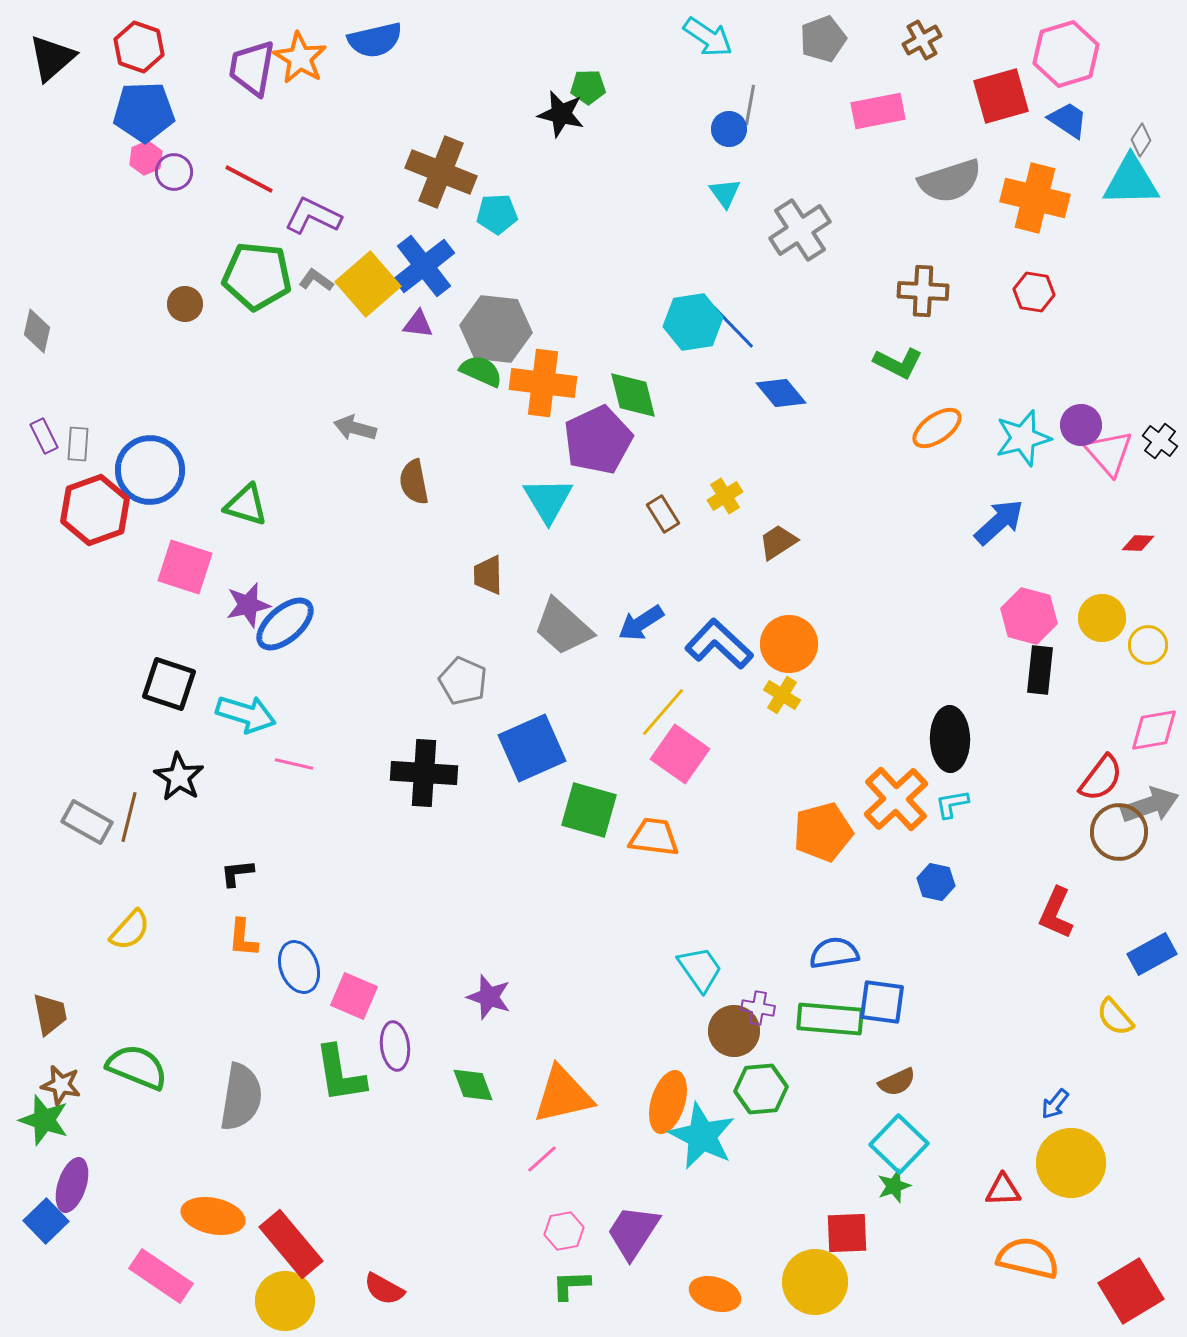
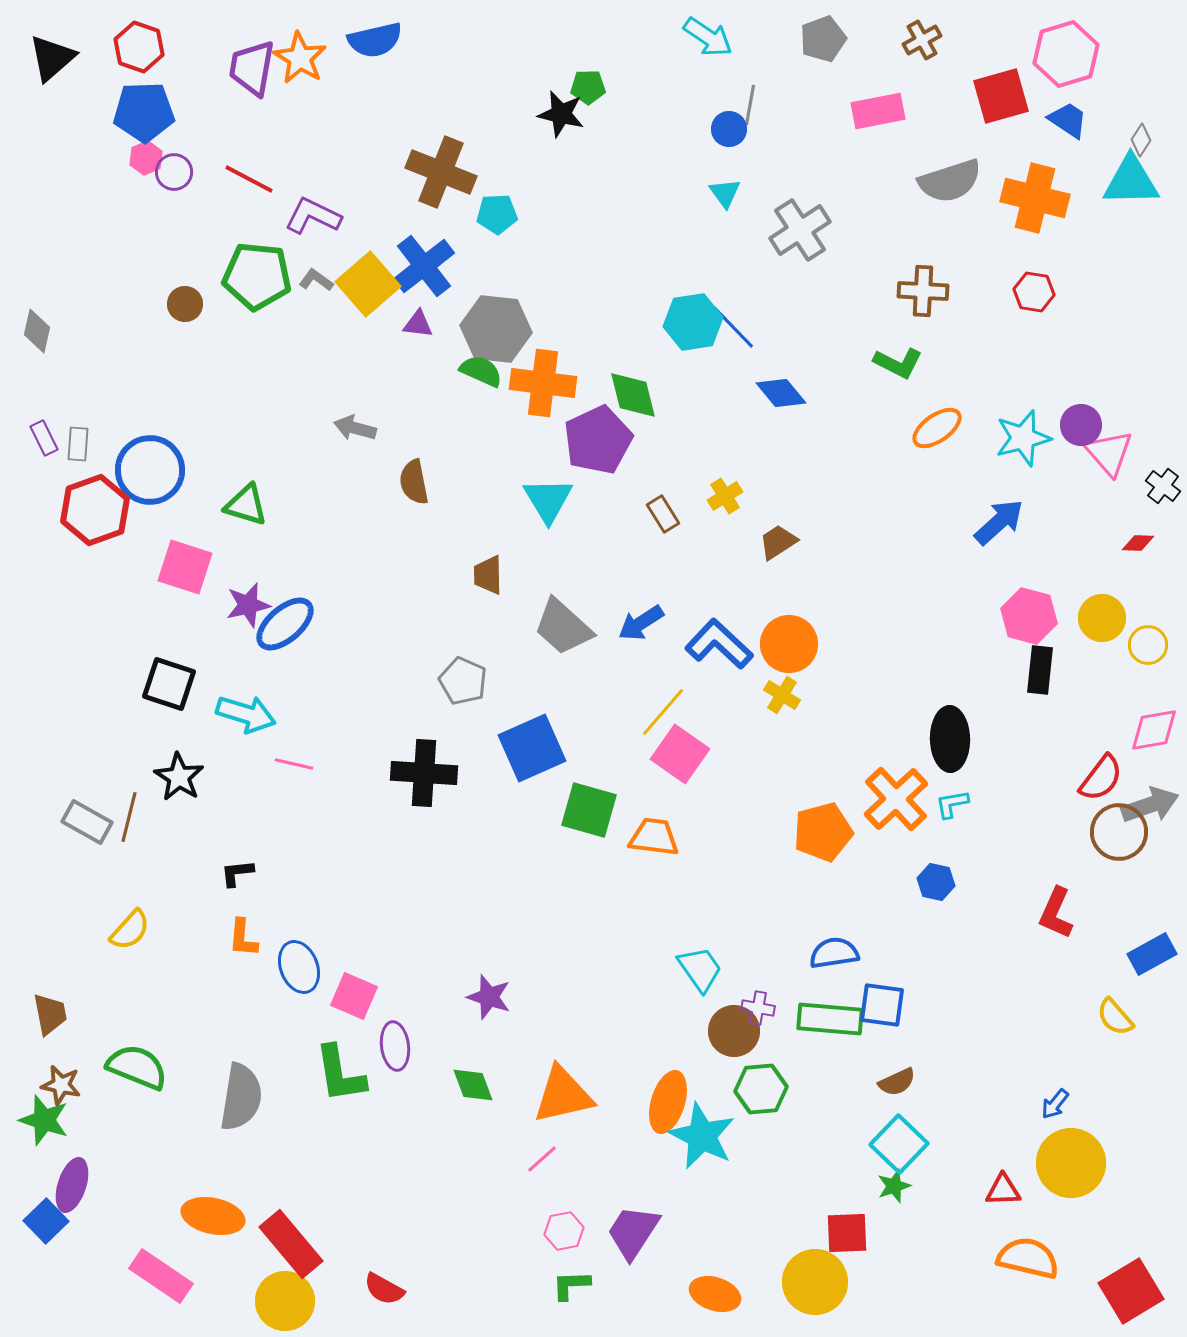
purple rectangle at (44, 436): moved 2 px down
black cross at (1160, 441): moved 3 px right, 45 px down
blue square at (882, 1002): moved 3 px down
